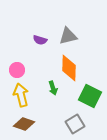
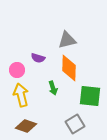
gray triangle: moved 1 px left, 4 px down
purple semicircle: moved 2 px left, 18 px down
green square: rotated 20 degrees counterclockwise
brown diamond: moved 2 px right, 2 px down
